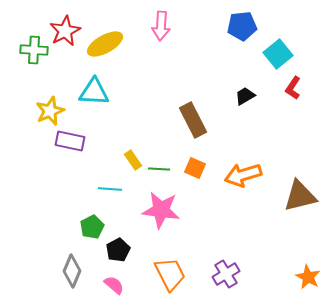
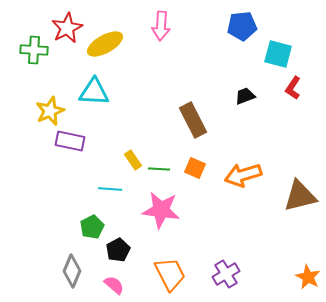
red star: moved 2 px right, 3 px up
cyan square: rotated 36 degrees counterclockwise
black trapezoid: rotated 10 degrees clockwise
